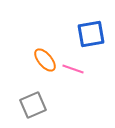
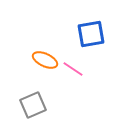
orange ellipse: rotated 25 degrees counterclockwise
pink line: rotated 15 degrees clockwise
